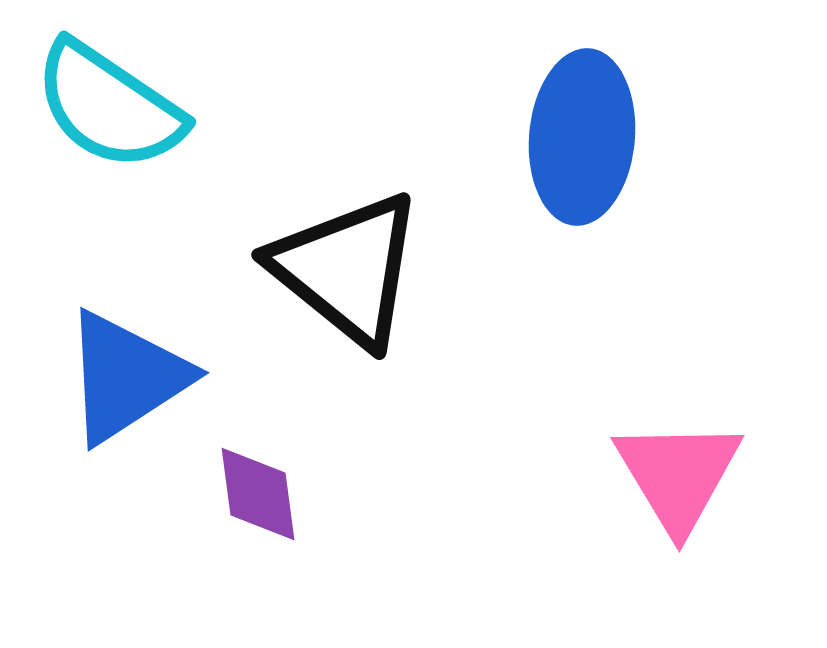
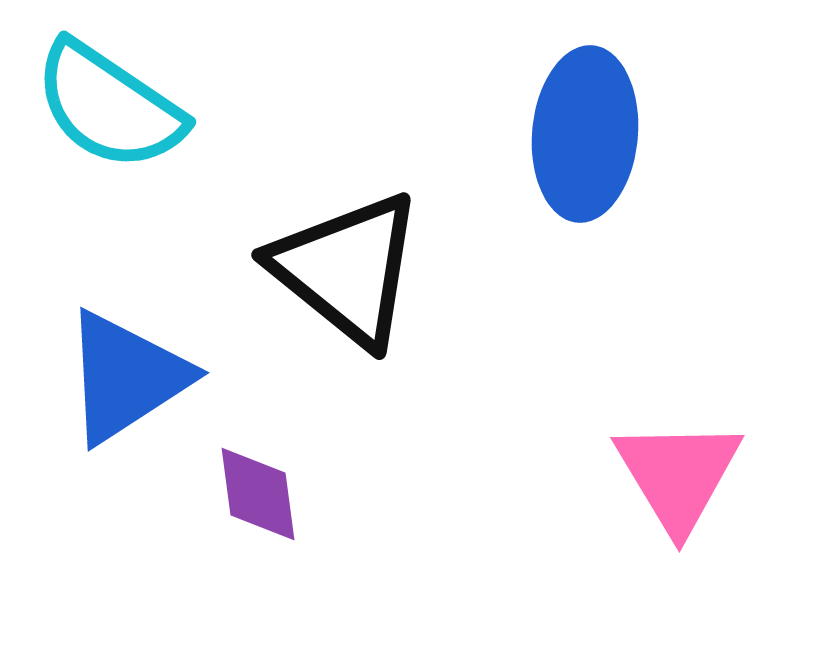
blue ellipse: moved 3 px right, 3 px up
